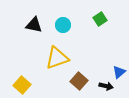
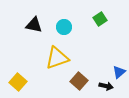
cyan circle: moved 1 px right, 2 px down
yellow square: moved 4 px left, 3 px up
